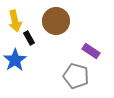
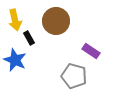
yellow arrow: moved 1 px up
blue star: rotated 15 degrees counterclockwise
gray pentagon: moved 2 px left
